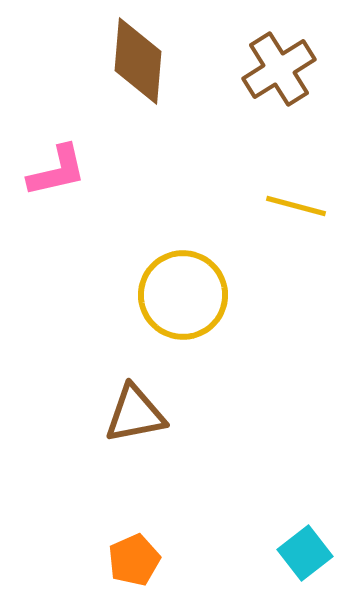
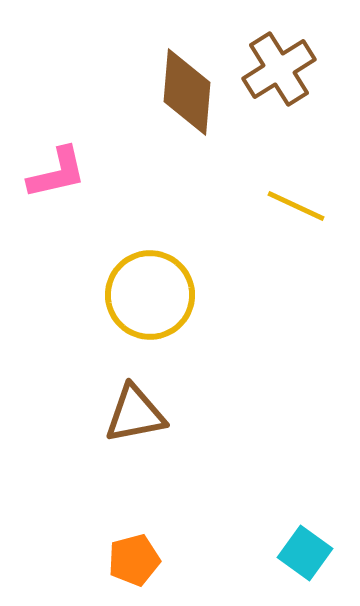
brown diamond: moved 49 px right, 31 px down
pink L-shape: moved 2 px down
yellow line: rotated 10 degrees clockwise
yellow circle: moved 33 px left
cyan square: rotated 16 degrees counterclockwise
orange pentagon: rotated 9 degrees clockwise
